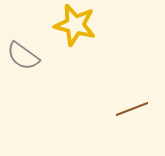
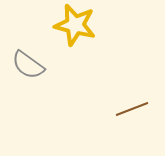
gray semicircle: moved 5 px right, 9 px down
